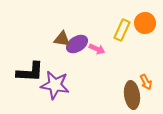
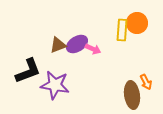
orange circle: moved 8 px left
yellow rectangle: rotated 20 degrees counterclockwise
brown triangle: moved 4 px left, 6 px down; rotated 30 degrees counterclockwise
pink arrow: moved 4 px left
black L-shape: moved 2 px left, 1 px up; rotated 24 degrees counterclockwise
